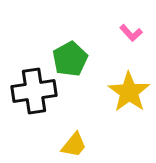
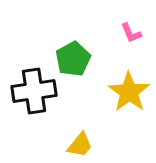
pink L-shape: rotated 20 degrees clockwise
green pentagon: moved 3 px right
yellow trapezoid: moved 6 px right
